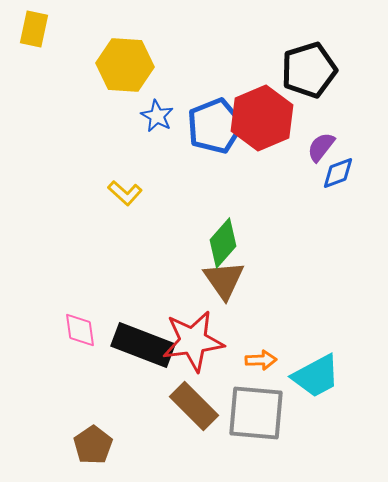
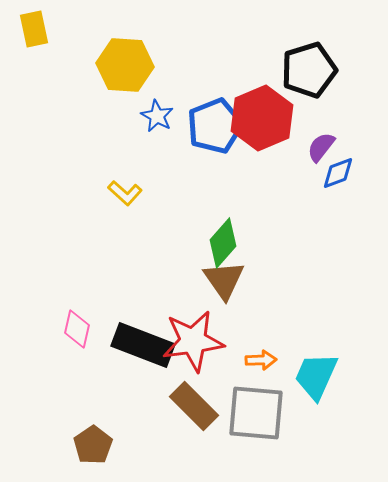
yellow rectangle: rotated 24 degrees counterclockwise
pink diamond: moved 3 px left, 1 px up; rotated 21 degrees clockwise
cyan trapezoid: rotated 142 degrees clockwise
